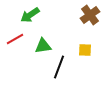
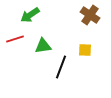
brown cross: rotated 18 degrees counterclockwise
red line: rotated 12 degrees clockwise
black line: moved 2 px right
